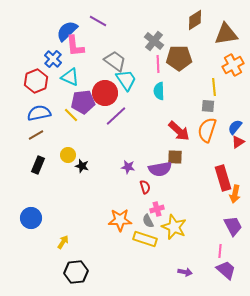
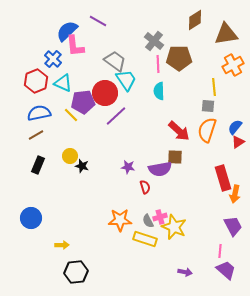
cyan triangle at (70, 77): moved 7 px left, 6 px down
yellow circle at (68, 155): moved 2 px right, 1 px down
pink cross at (157, 209): moved 3 px right, 8 px down
yellow arrow at (63, 242): moved 1 px left, 3 px down; rotated 56 degrees clockwise
